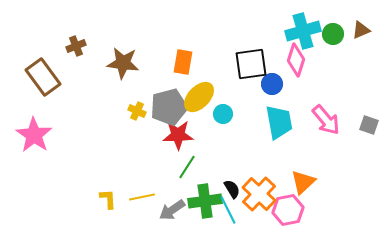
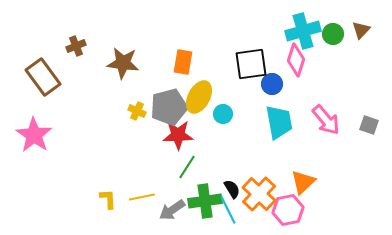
brown triangle: rotated 24 degrees counterclockwise
yellow ellipse: rotated 16 degrees counterclockwise
